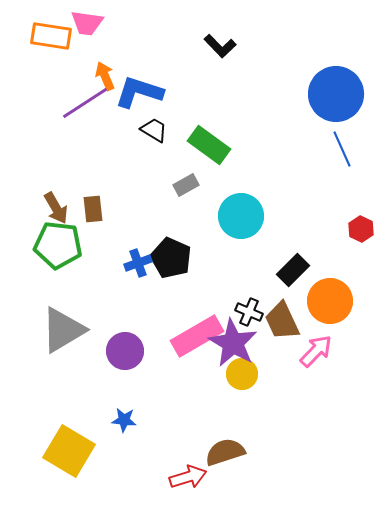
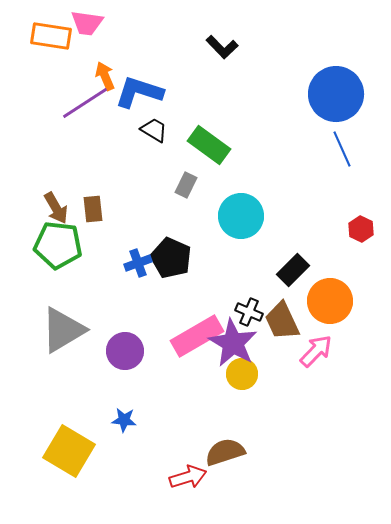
black L-shape: moved 2 px right, 1 px down
gray rectangle: rotated 35 degrees counterclockwise
